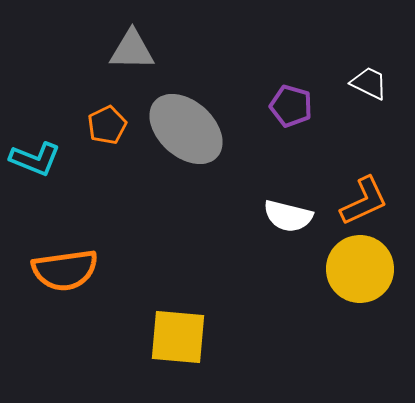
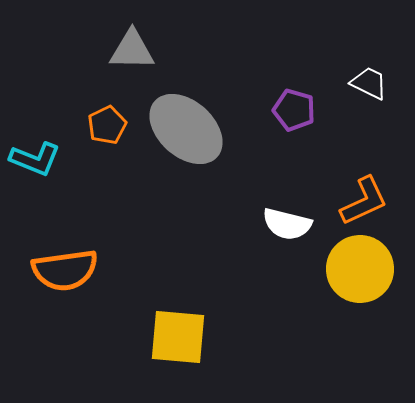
purple pentagon: moved 3 px right, 4 px down
white semicircle: moved 1 px left, 8 px down
